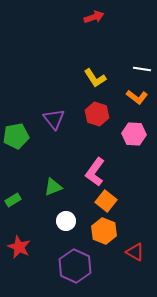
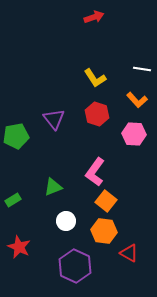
orange L-shape: moved 3 px down; rotated 10 degrees clockwise
orange hexagon: rotated 15 degrees counterclockwise
red triangle: moved 6 px left, 1 px down
